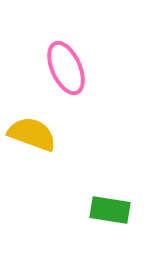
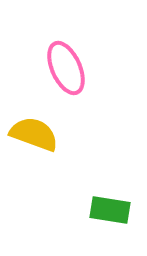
yellow semicircle: moved 2 px right
